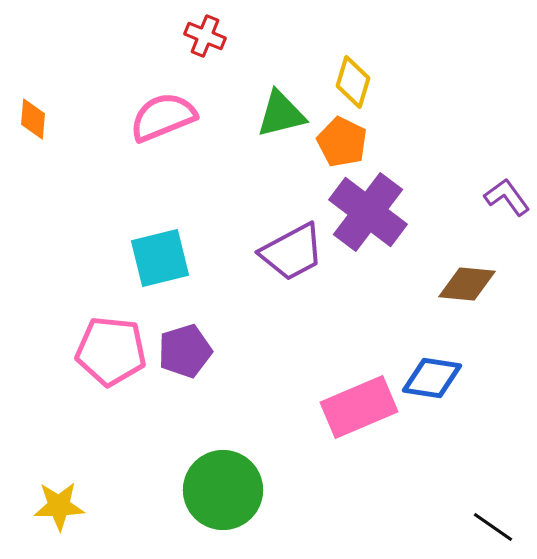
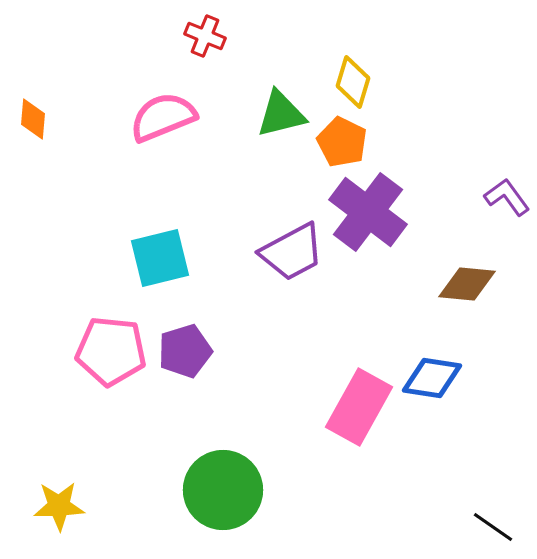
pink rectangle: rotated 38 degrees counterclockwise
